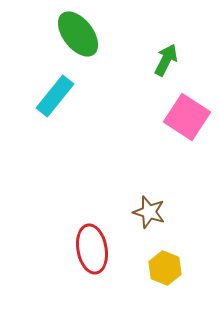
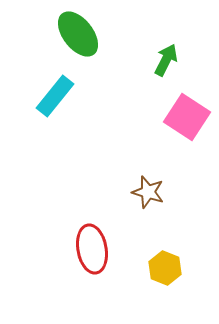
brown star: moved 1 px left, 20 px up
